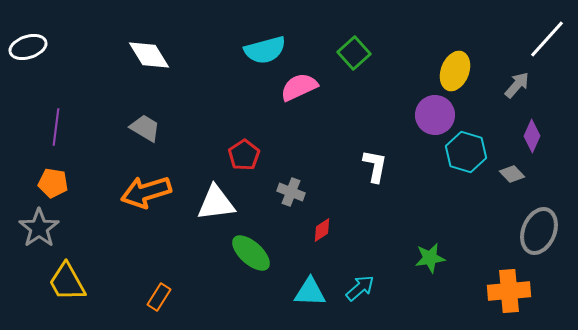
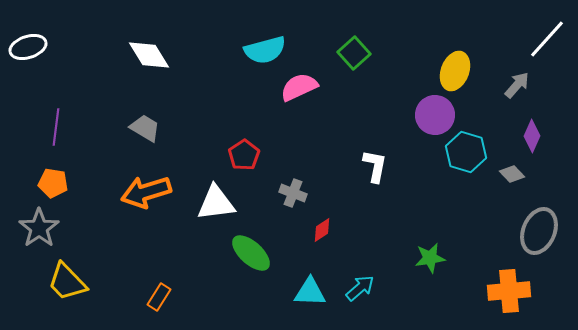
gray cross: moved 2 px right, 1 px down
yellow trapezoid: rotated 15 degrees counterclockwise
